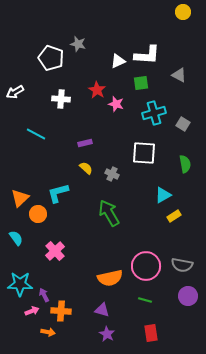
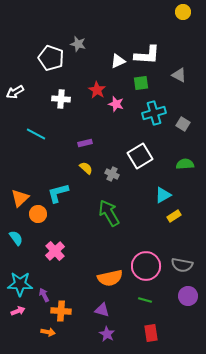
white square: moved 4 px left, 3 px down; rotated 35 degrees counterclockwise
green semicircle: rotated 84 degrees counterclockwise
pink arrow: moved 14 px left
